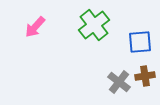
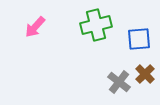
green cross: moved 2 px right; rotated 24 degrees clockwise
blue square: moved 1 px left, 3 px up
brown cross: moved 2 px up; rotated 36 degrees counterclockwise
